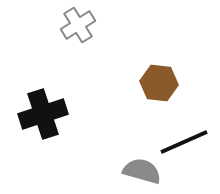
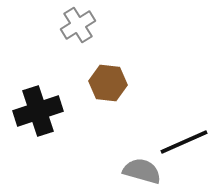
brown hexagon: moved 51 px left
black cross: moved 5 px left, 3 px up
